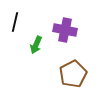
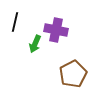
purple cross: moved 9 px left
green arrow: moved 1 px left, 1 px up
